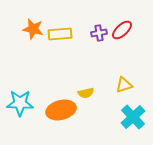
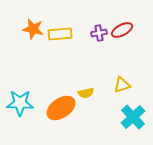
red ellipse: rotated 15 degrees clockwise
yellow triangle: moved 2 px left
orange ellipse: moved 2 px up; rotated 20 degrees counterclockwise
